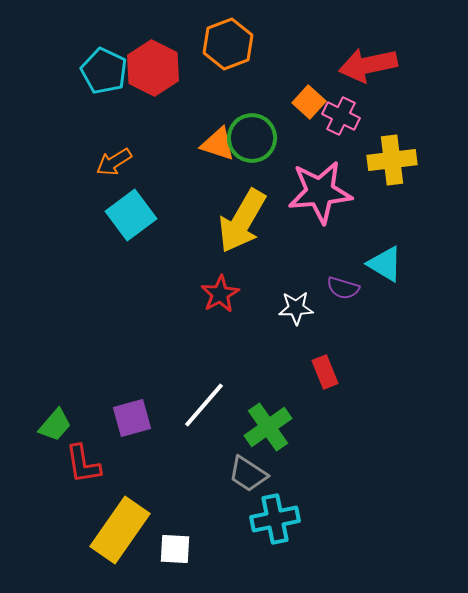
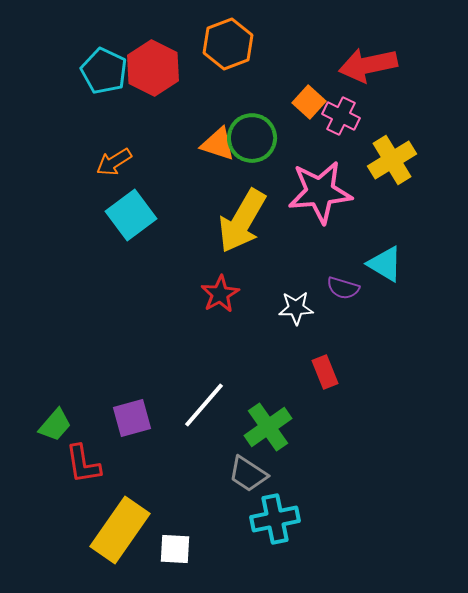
yellow cross: rotated 24 degrees counterclockwise
